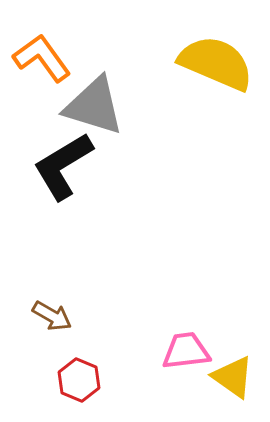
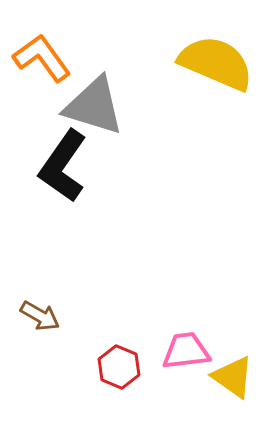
black L-shape: rotated 24 degrees counterclockwise
brown arrow: moved 12 px left
red hexagon: moved 40 px right, 13 px up
